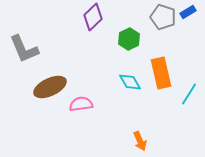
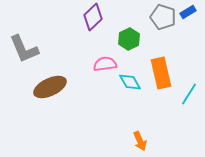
pink semicircle: moved 24 px right, 40 px up
